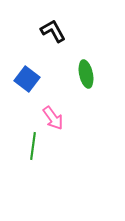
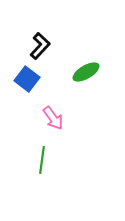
black L-shape: moved 13 px left, 15 px down; rotated 72 degrees clockwise
green ellipse: moved 2 px up; rotated 72 degrees clockwise
green line: moved 9 px right, 14 px down
